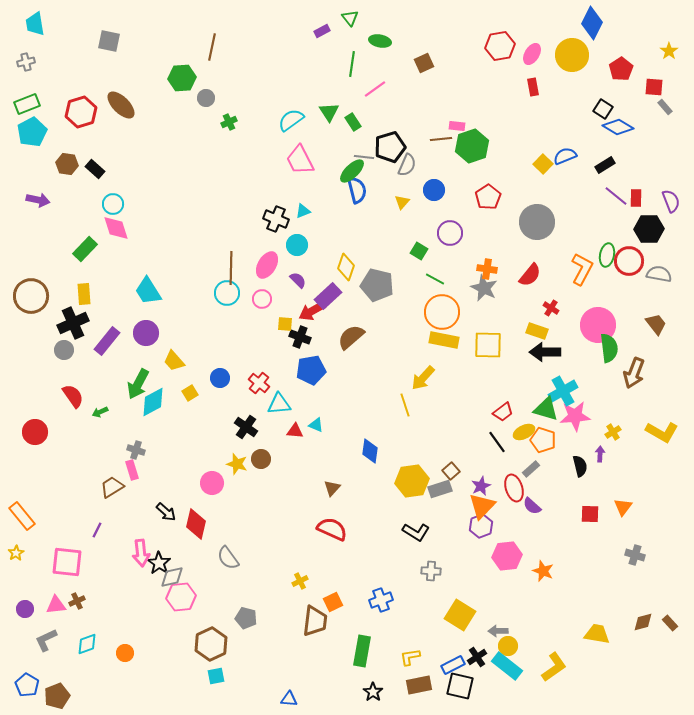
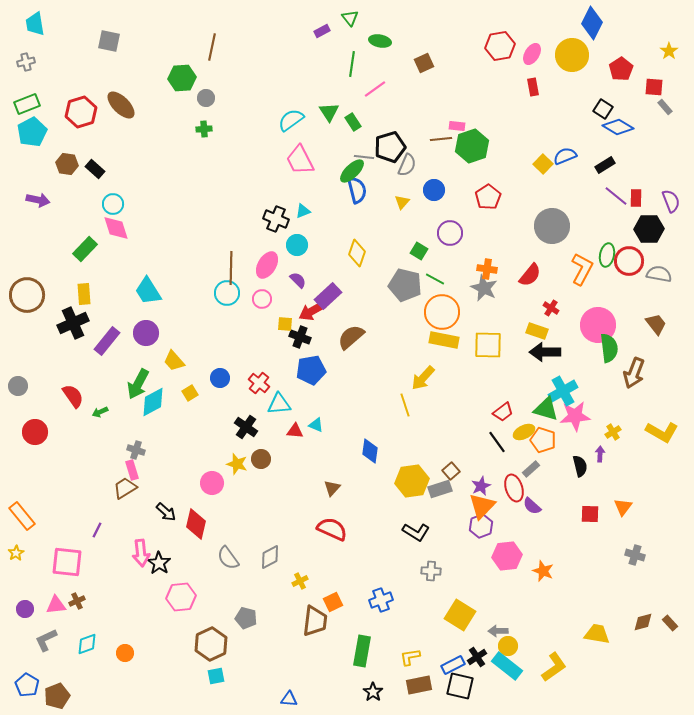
green cross at (229, 122): moved 25 px left, 7 px down; rotated 21 degrees clockwise
gray circle at (537, 222): moved 15 px right, 4 px down
yellow diamond at (346, 267): moved 11 px right, 14 px up
gray pentagon at (377, 285): moved 28 px right
brown circle at (31, 296): moved 4 px left, 1 px up
gray circle at (64, 350): moved 46 px left, 36 px down
brown trapezoid at (112, 487): moved 13 px right, 1 px down
gray diamond at (172, 577): moved 98 px right, 20 px up; rotated 15 degrees counterclockwise
